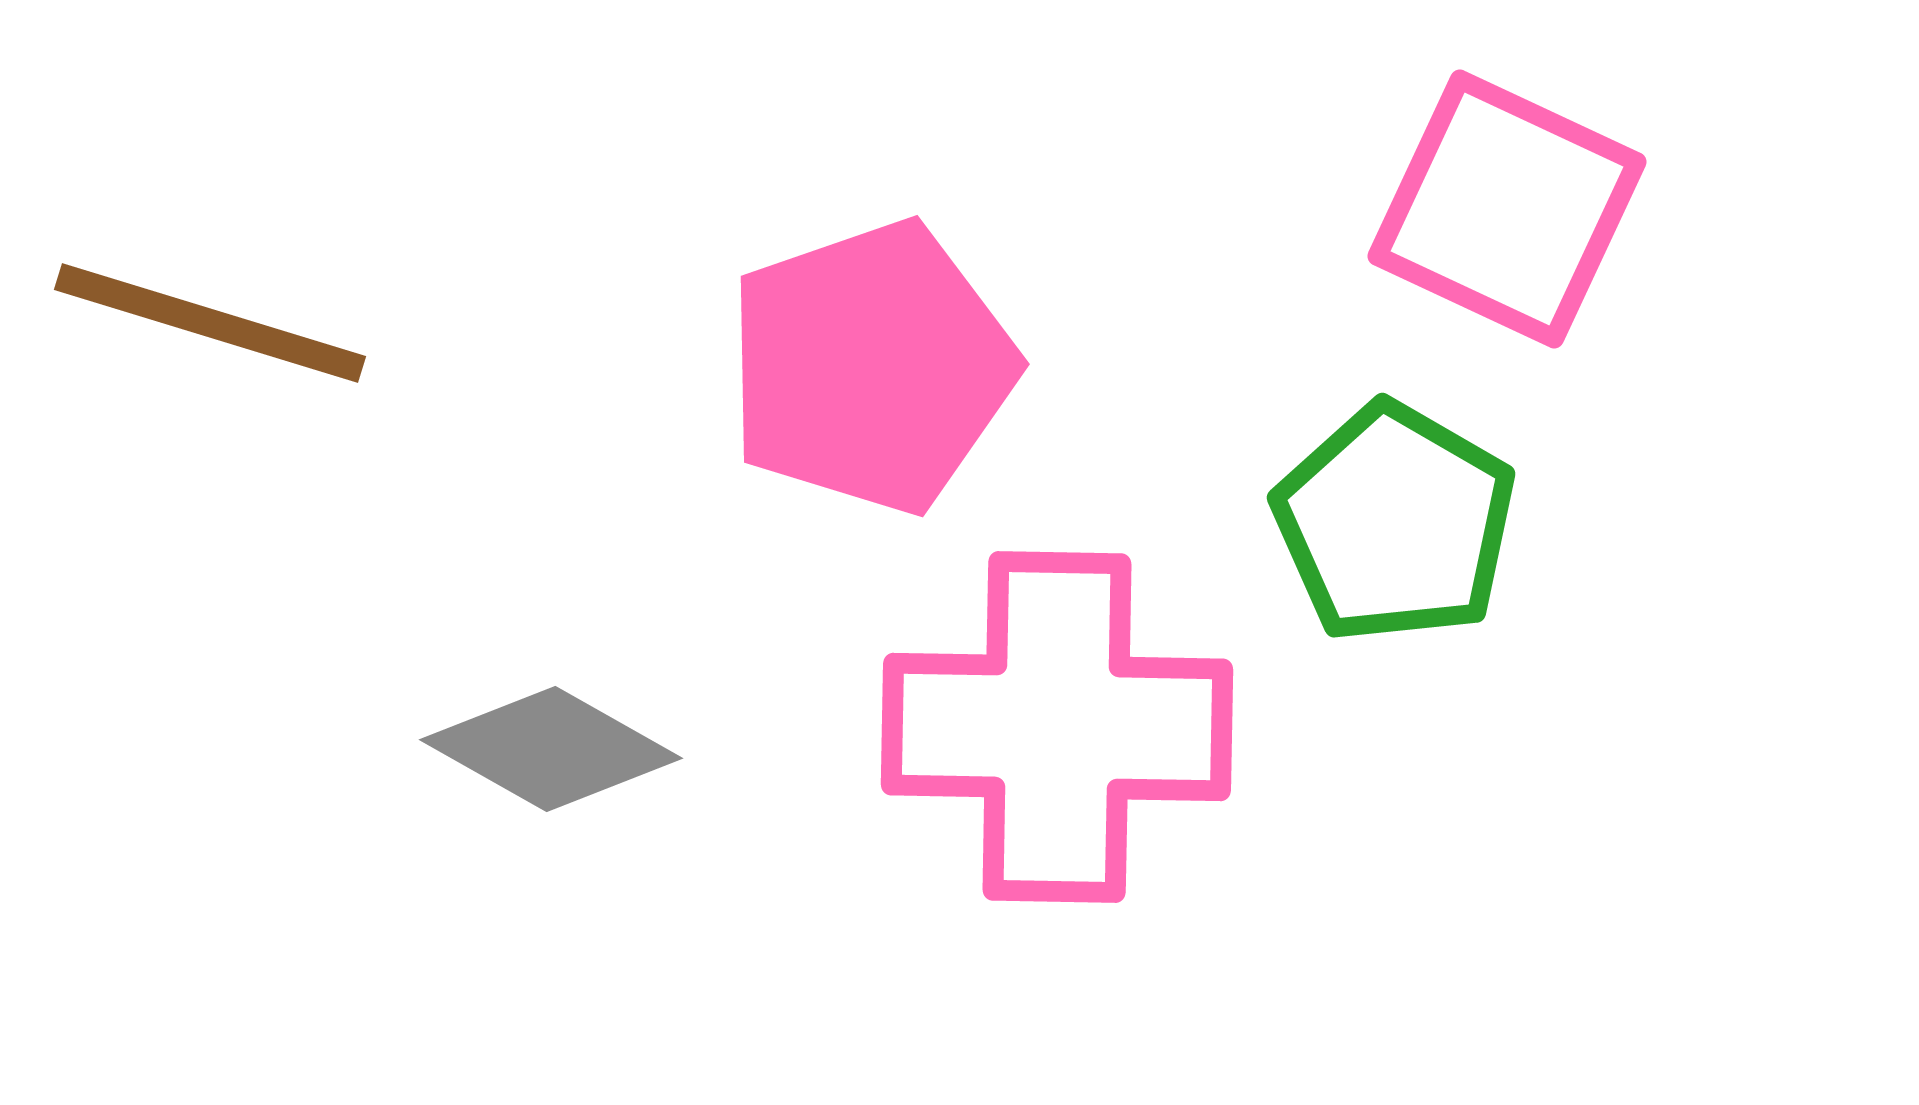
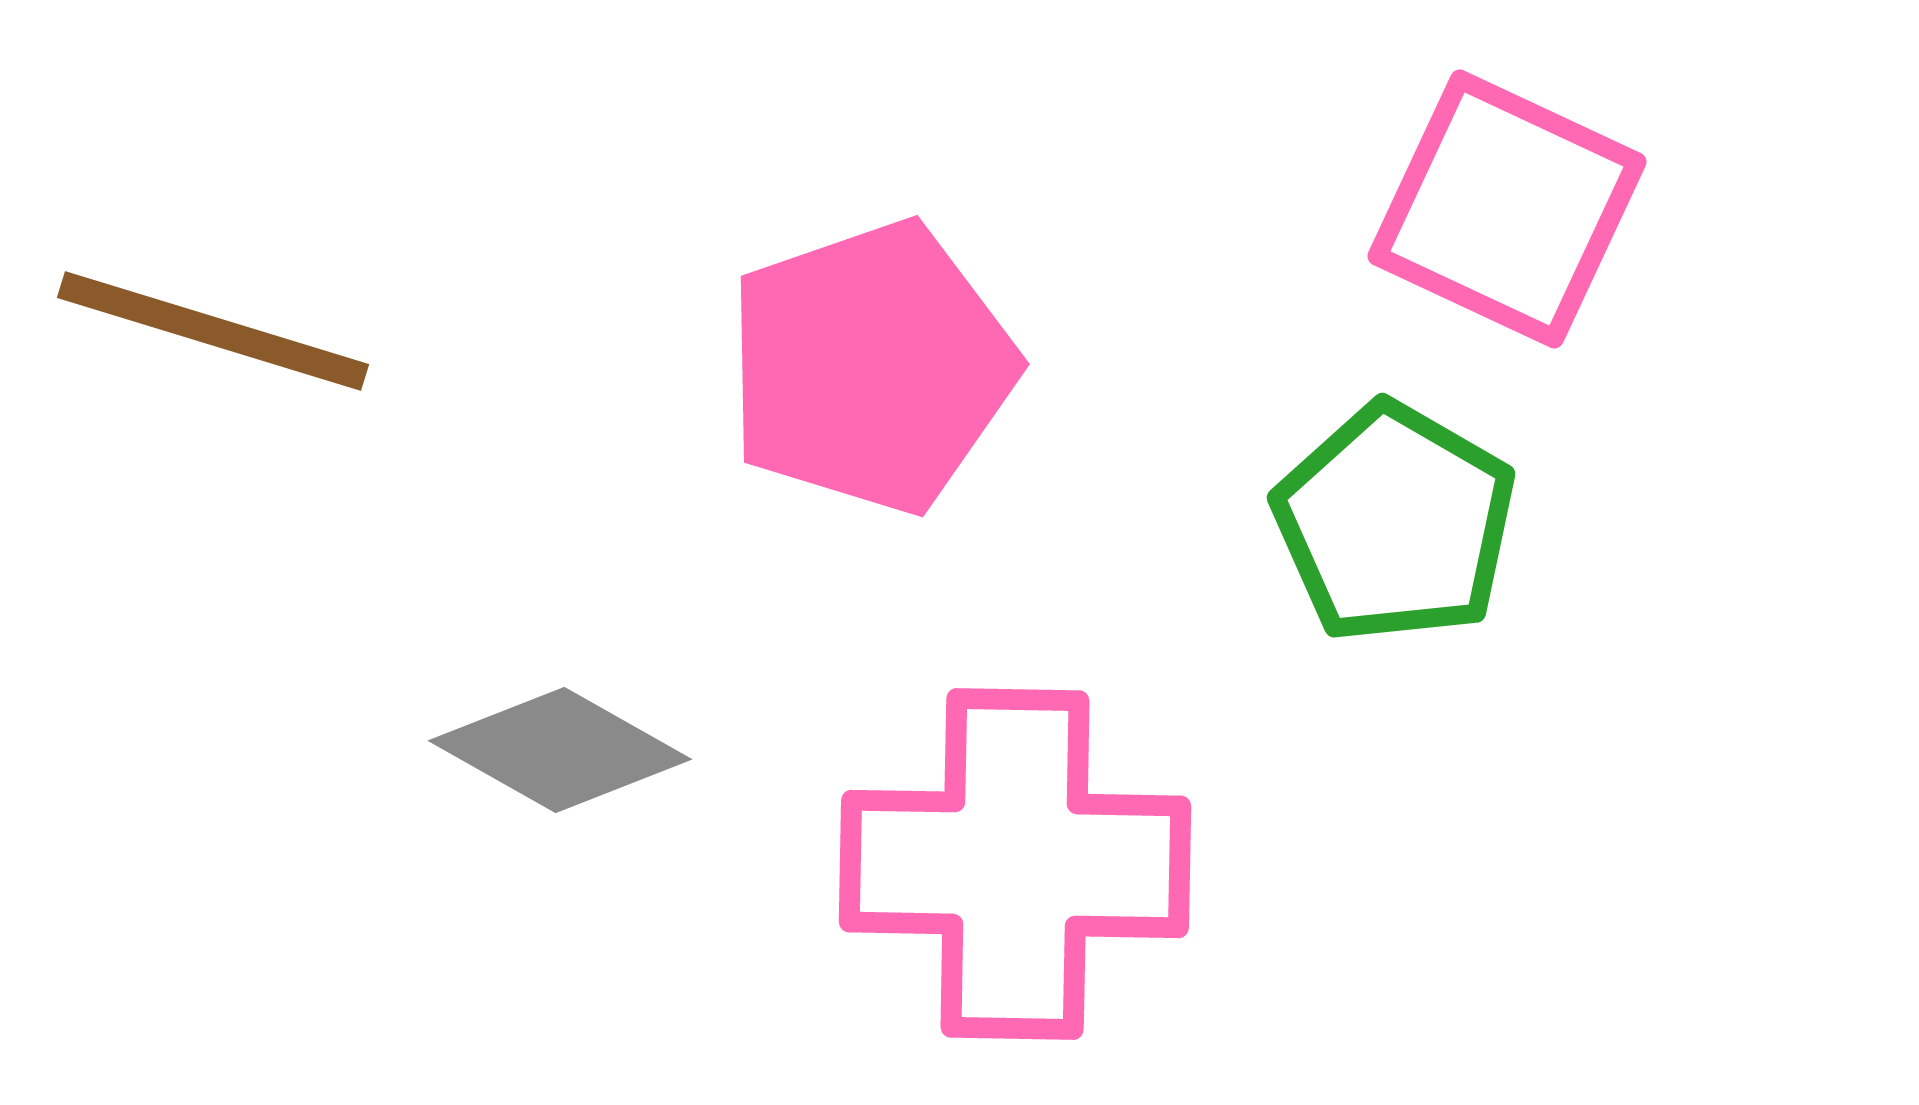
brown line: moved 3 px right, 8 px down
pink cross: moved 42 px left, 137 px down
gray diamond: moved 9 px right, 1 px down
